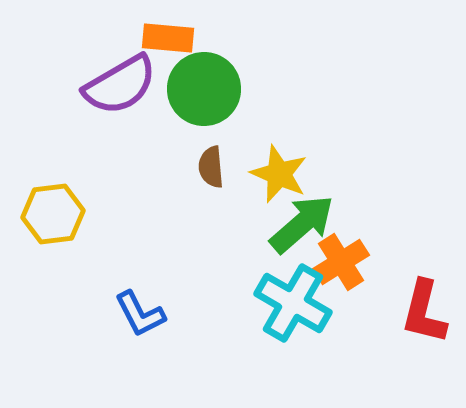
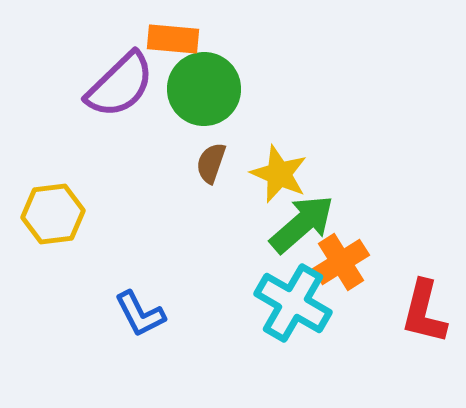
orange rectangle: moved 5 px right, 1 px down
purple semicircle: rotated 14 degrees counterclockwise
brown semicircle: moved 4 px up; rotated 24 degrees clockwise
